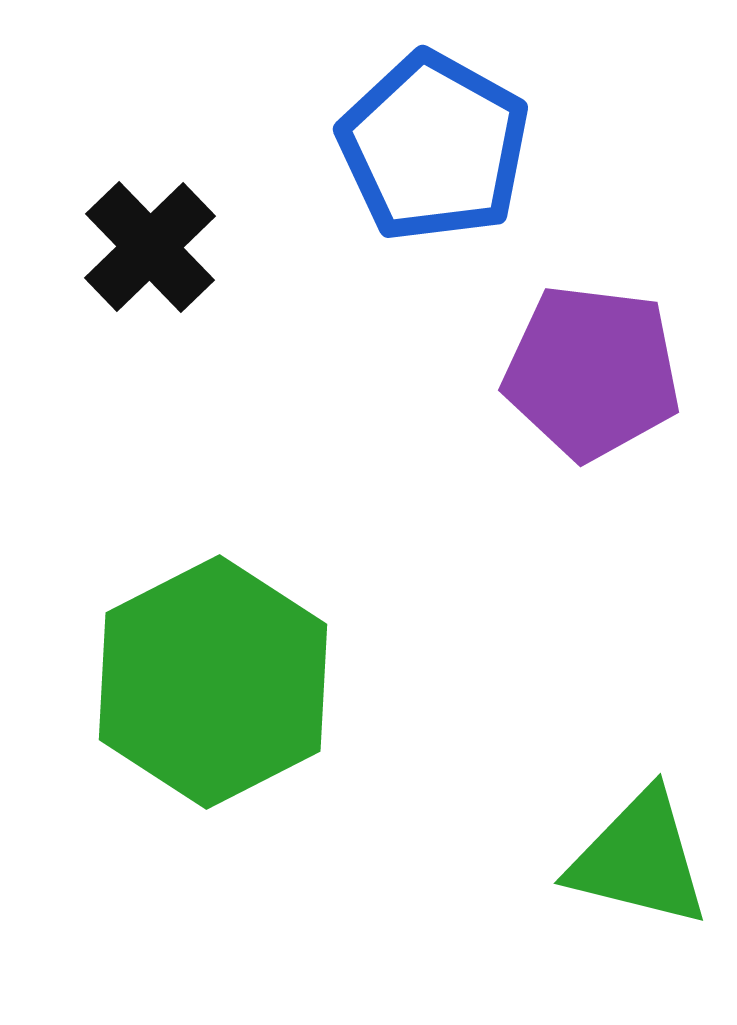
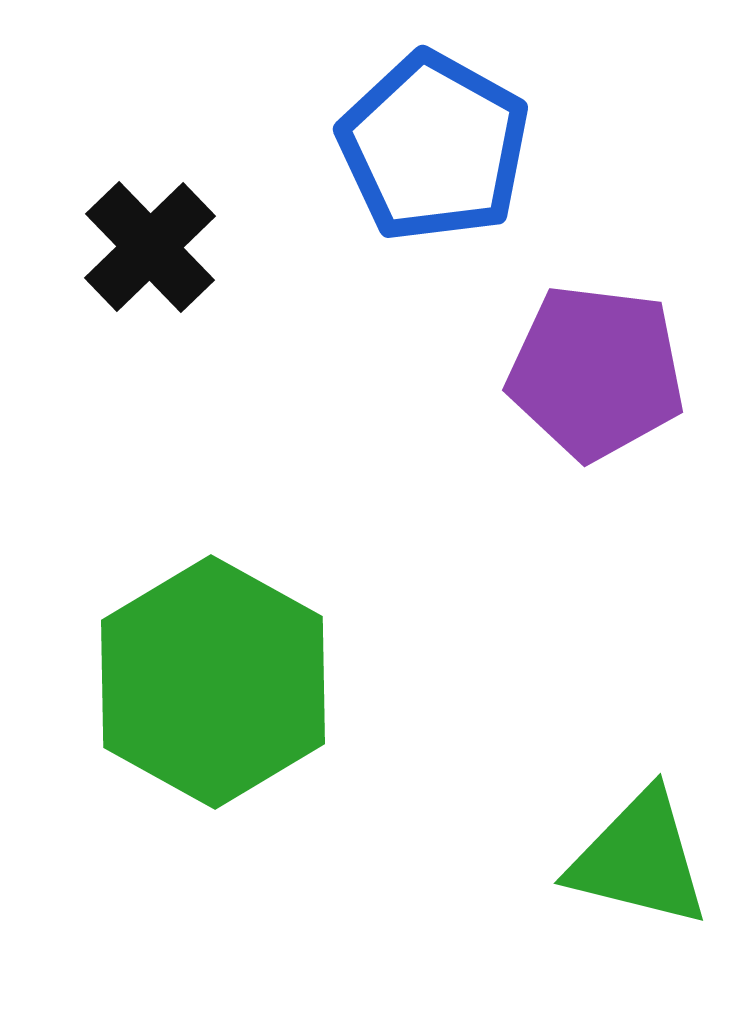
purple pentagon: moved 4 px right
green hexagon: rotated 4 degrees counterclockwise
